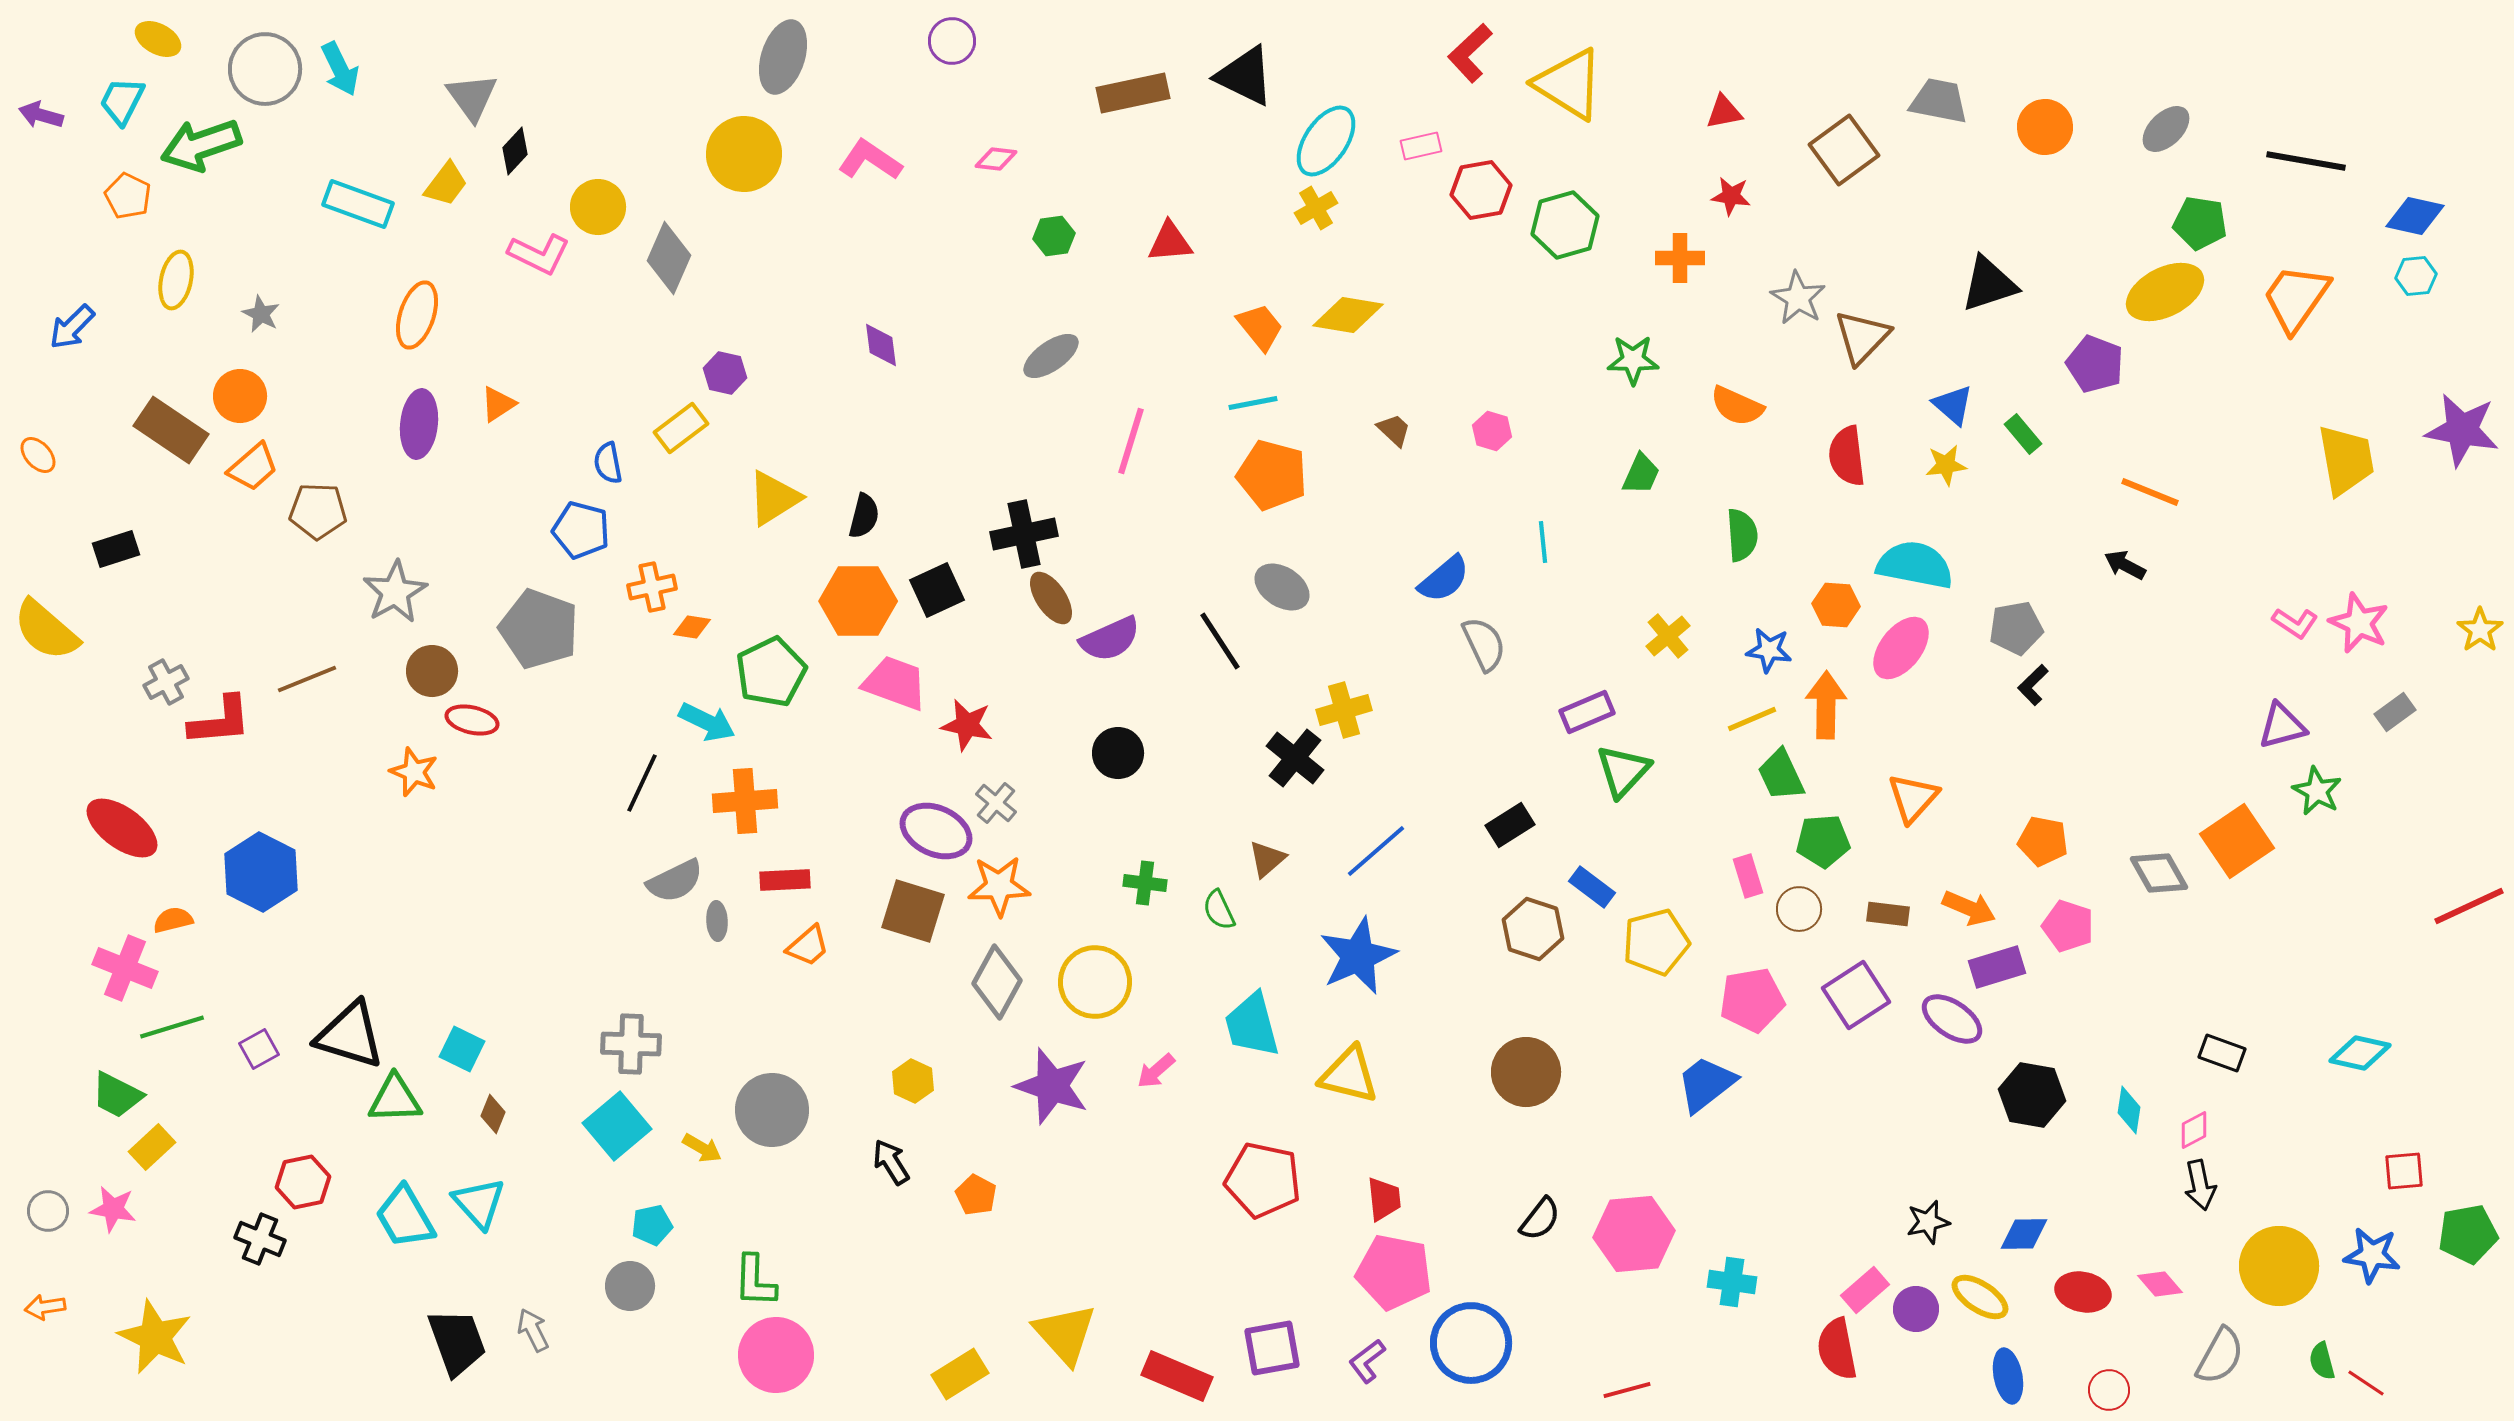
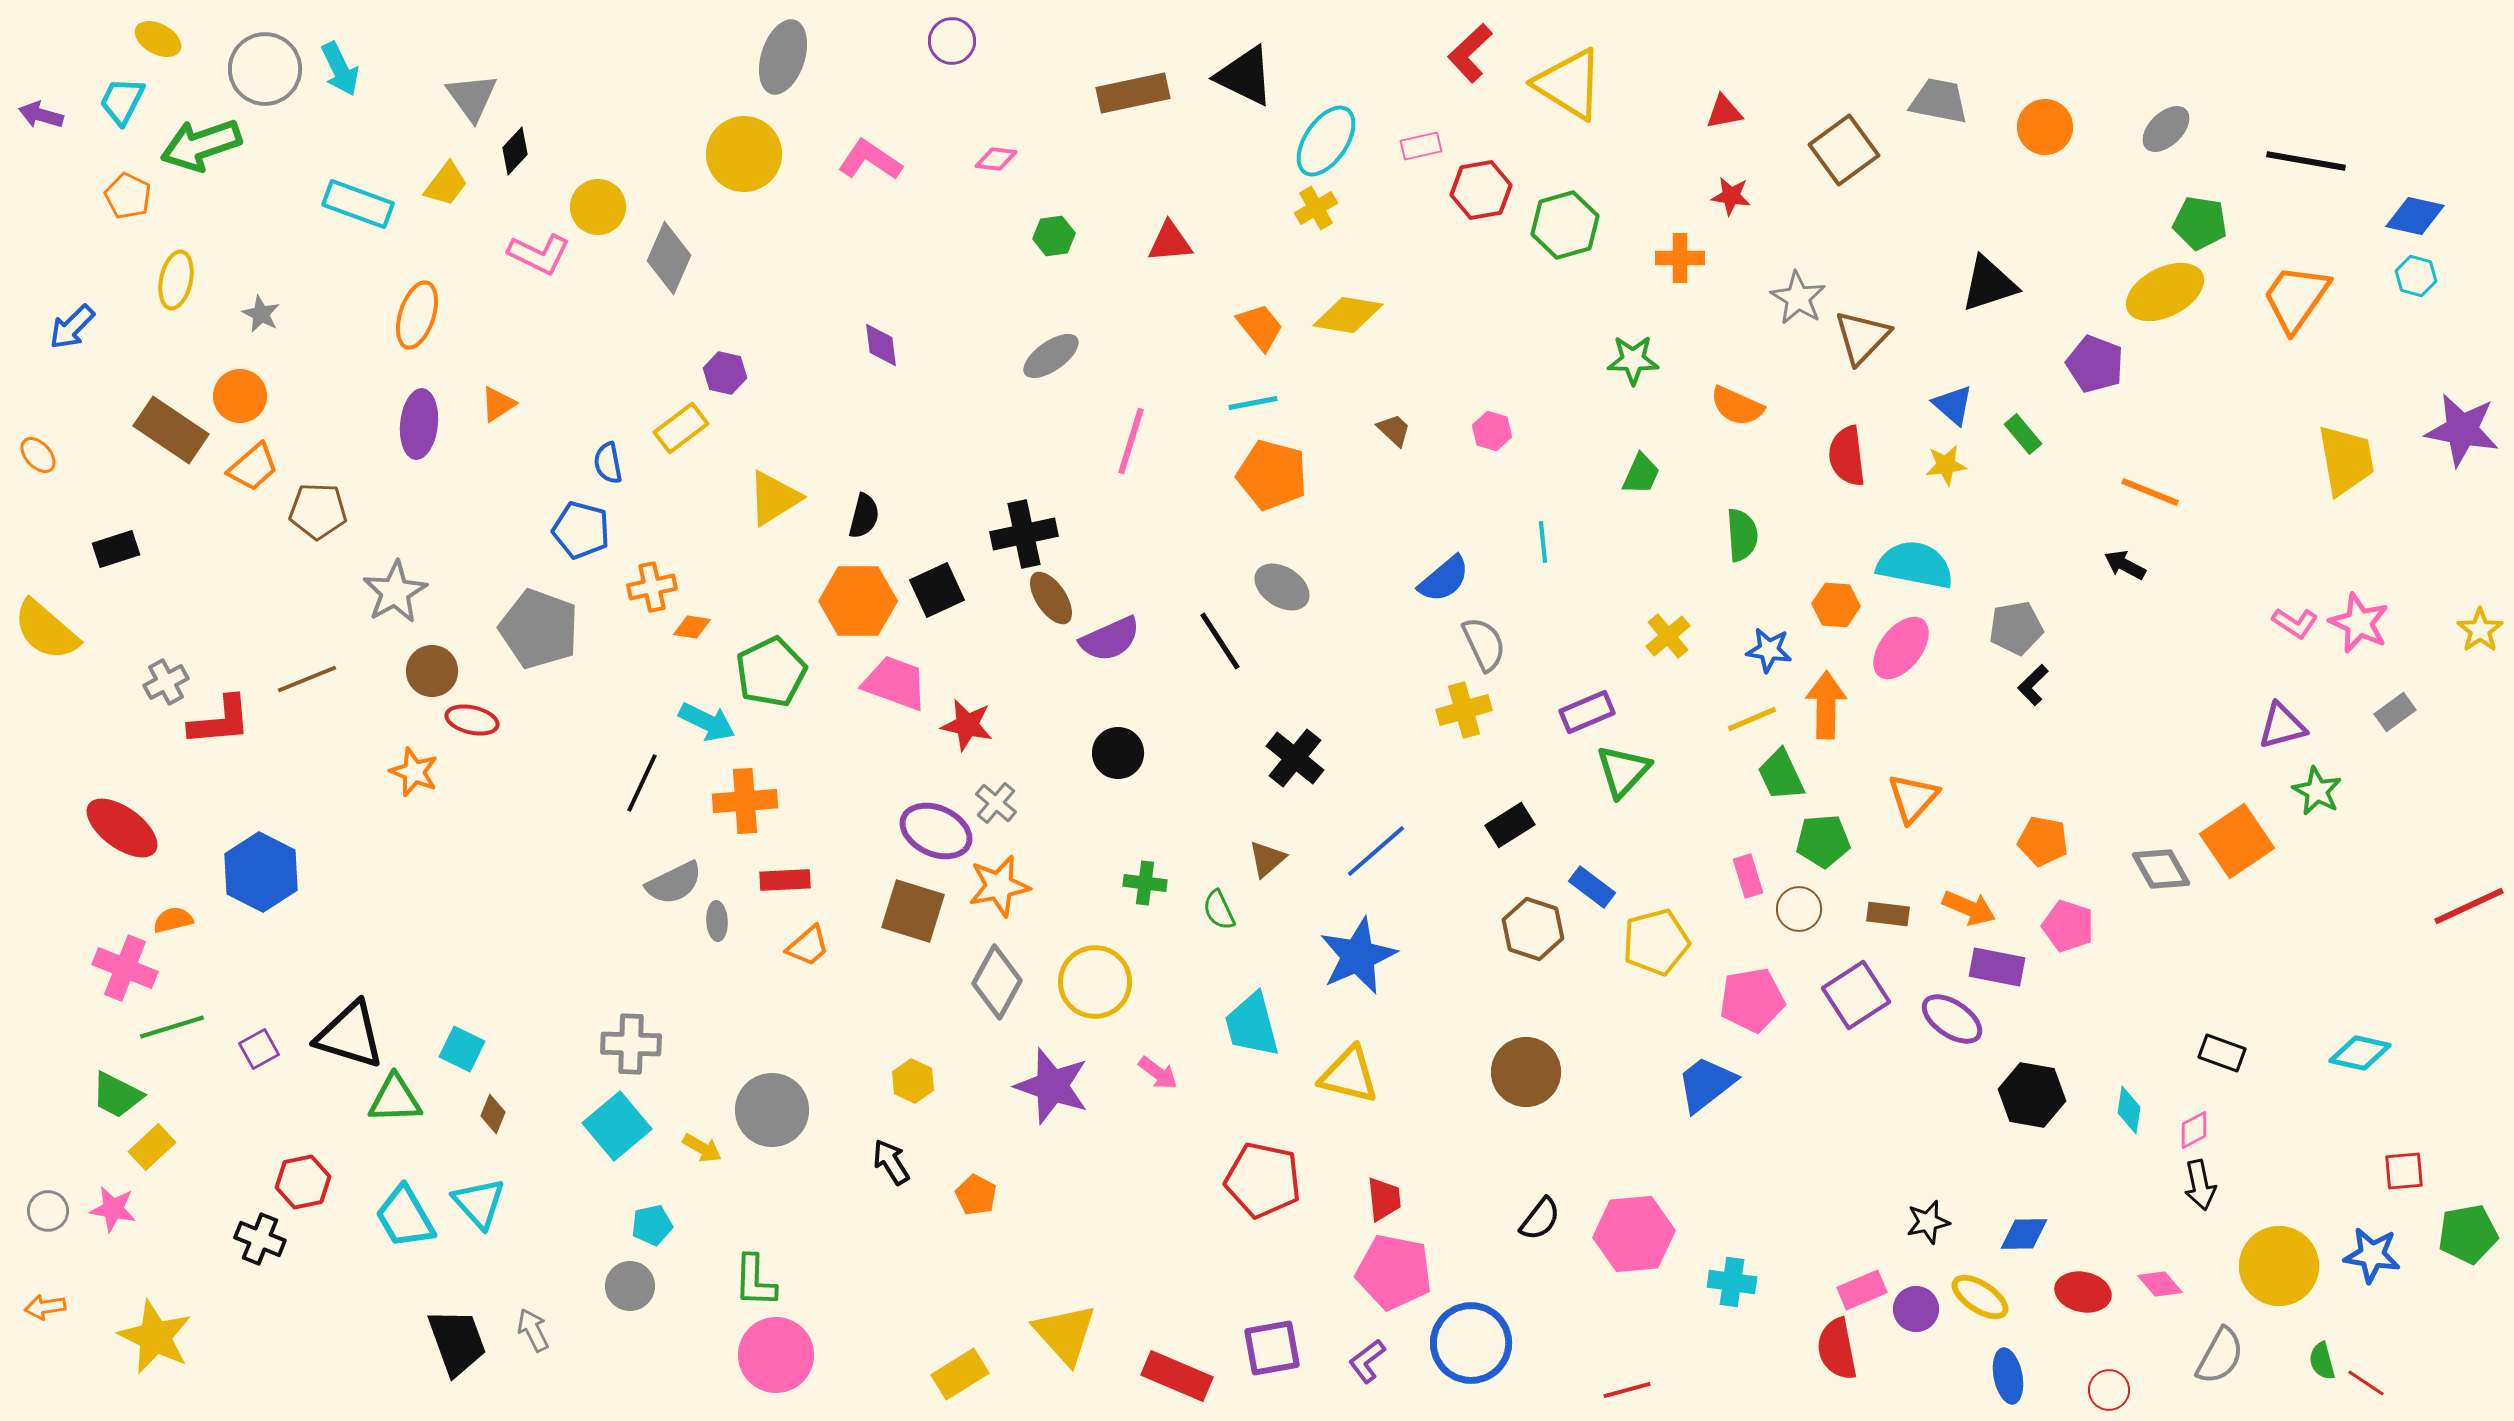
cyan hexagon at (2416, 276): rotated 21 degrees clockwise
yellow cross at (1344, 710): moved 120 px right
gray diamond at (2159, 873): moved 2 px right, 4 px up
gray semicircle at (675, 881): moved 1 px left, 2 px down
orange star at (999, 886): rotated 10 degrees counterclockwise
purple rectangle at (1997, 967): rotated 28 degrees clockwise
pink arrow at (1156, 1071): moved 2 px right, 2 px down; rotated 102 degrees counterclockwise
pink rectangle at (1865, 1290): moved 3 px left; rotated 18 degrees clockwise
